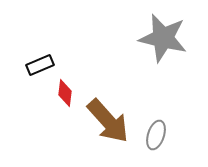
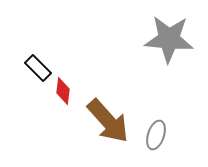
gray star: moved 6 px right, 1 px down; rotated 9 degrees counterclockwise
black rectangle: moved 2 px left, 3 px down; rotated 68 degrees clockwise
red diamond: moved 2 px left, 2 px up
